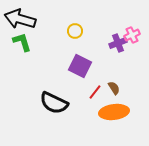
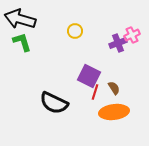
purple square: moved 9 px right, 10 px down
red line: rotated 21 degrees counterclockwise
